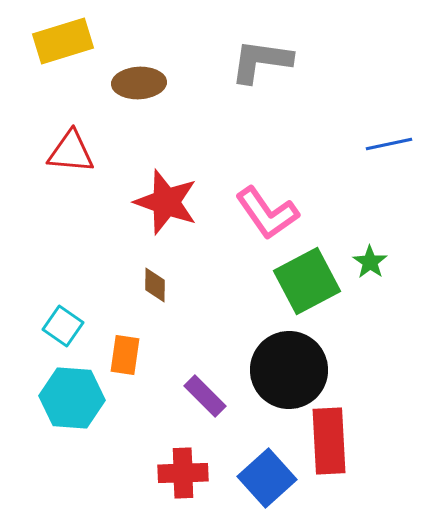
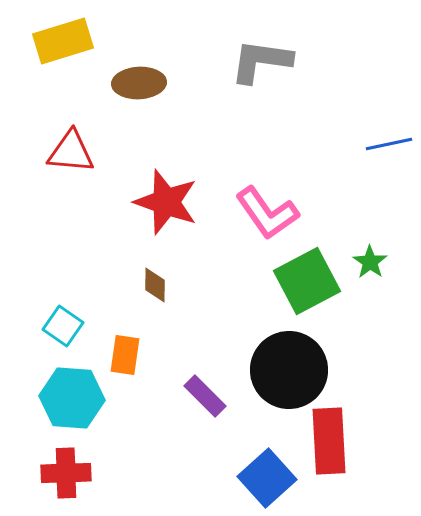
red cross: moved 117 px left
